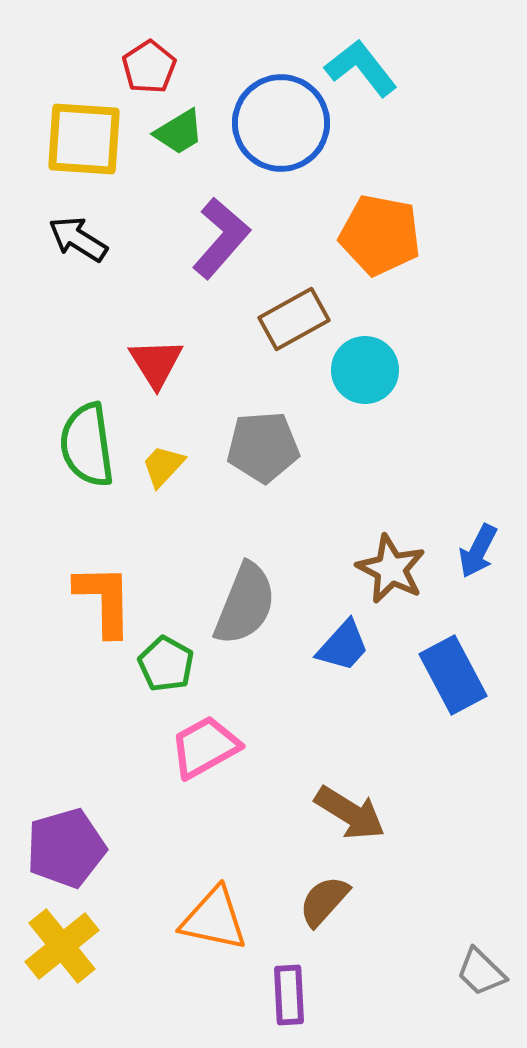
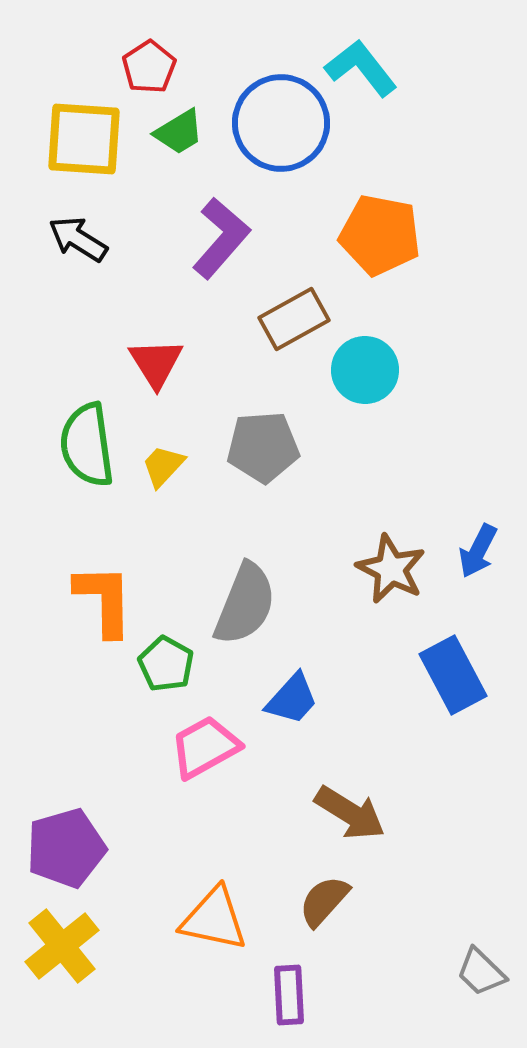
blue trapezoid: moved 51 px left, 53 px down
